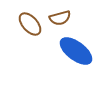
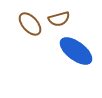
brown semicircle: moved 1 px left, 1 px down
